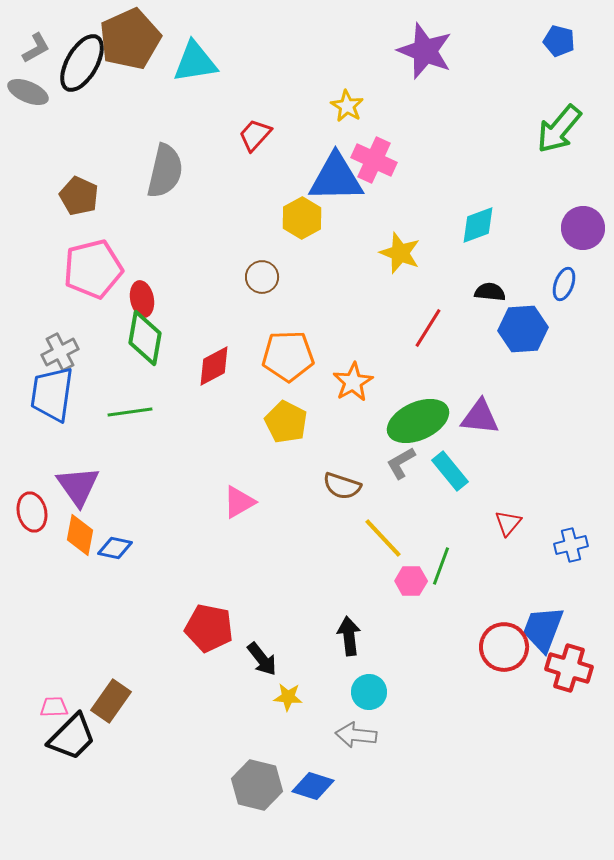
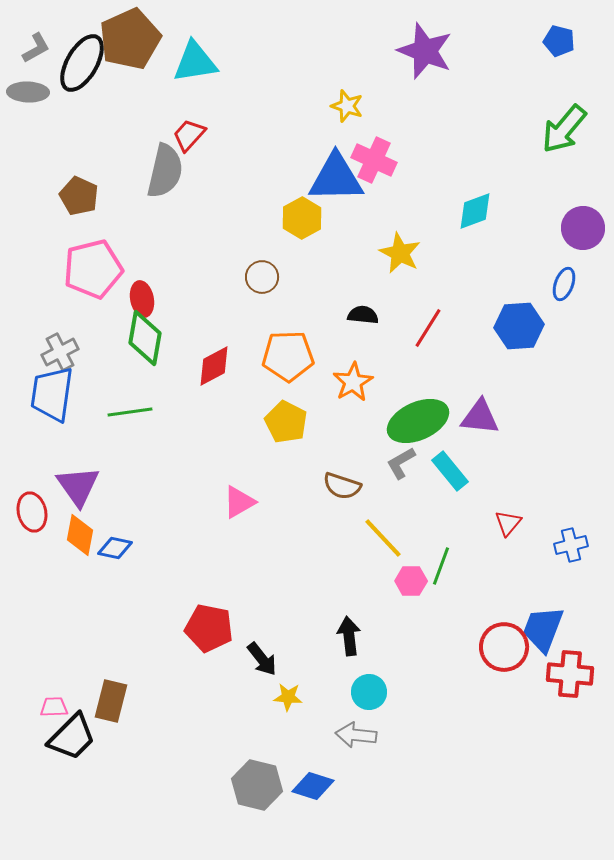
gray ellipse at (28, 92): rotated 21 degrees counterclockwise
yellow star at (347, 106): rotated 12 degrees counterclockwise
green arrow at (559, 129): moved 5 px right
red trapezoid at (255, 135): moved 66 px left
cyan diamond at (478, 225): moved 3 px left, 14 px up
yellow star at (400, 253): rotated 6 degrees clockwise
black semicircle at (490, 292): moved 127 px left, 23 px down
blue hexagon at (523, 329): moved 4 px left, 3 px up
red cross at (569, 668): moved 1 px right, 6 px down; rotated 12 degrees counterclockwise
brown rectangle at (111, 701): rotated 21 degrees counterclockwise
